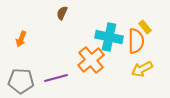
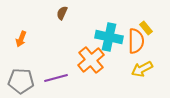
yellow rectangle: moved 1 px right, 1 px down
